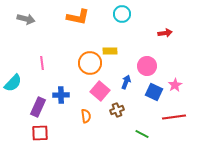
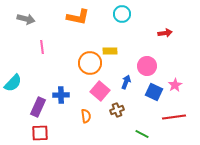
pink line: moved 16 px up
